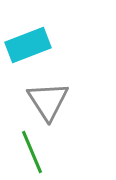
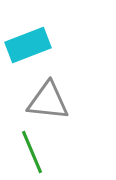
gray triangle: rotated 51 degrees counterclockwise
